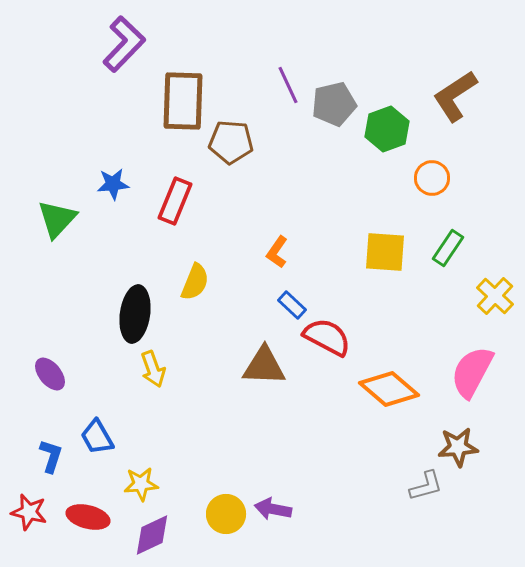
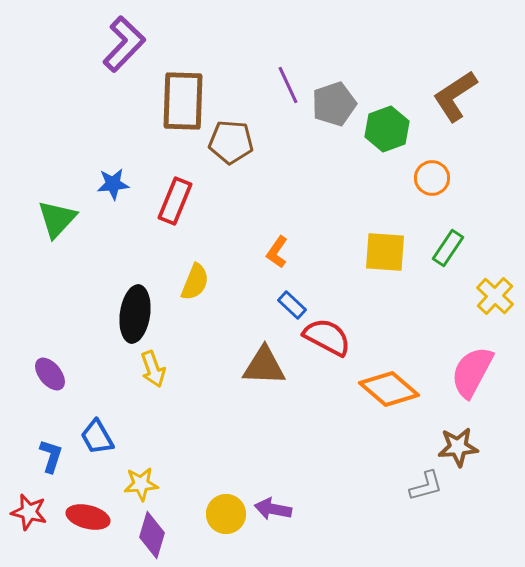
gray pentagon: rotated 6 degrees counterclockwise
purple diamond: rotated 48 degrees counterclockwise
